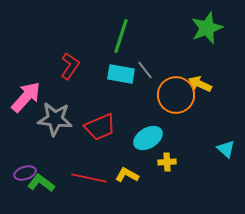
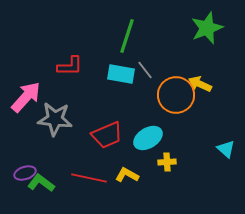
green line: moved 6 px right
red L-shape: rotated 56 degrees clockwise
red trapezoid: moved 7 px right, 8 px down
